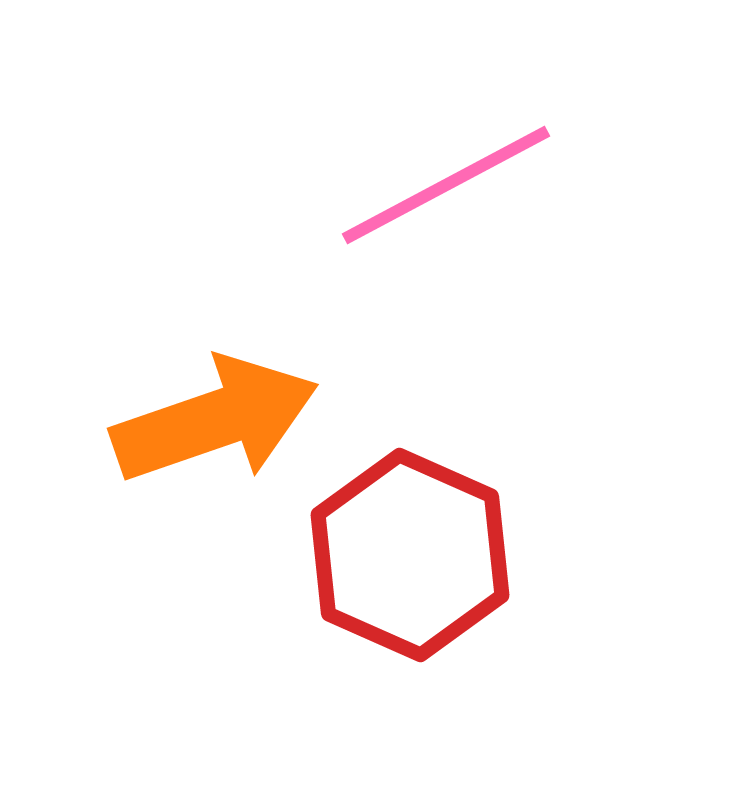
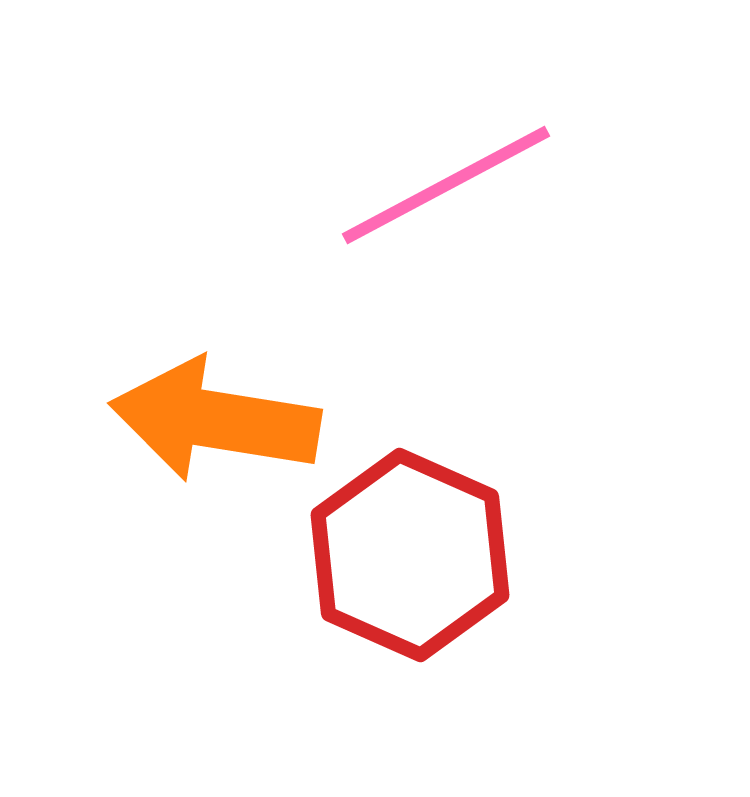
orange arrow: rotated 152 degrees counterclockwise
